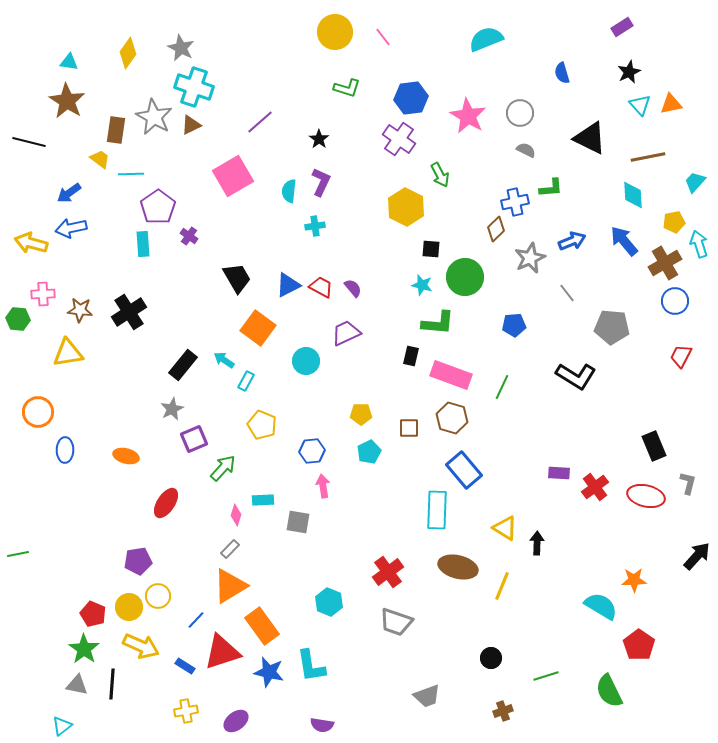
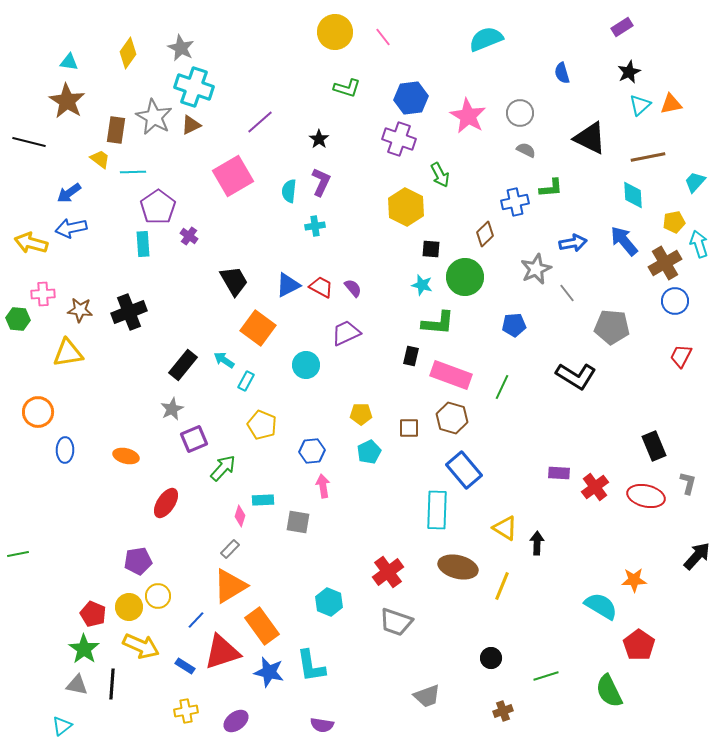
cyan triangle at (640, 105): rotated 30 degrees clockwise
purple cross at (399, 139): rotated 16 degrees counterclockwise
cyan line at (131, 174): moved 2 px right, 2 px up
brown diamond at (496, 229): moved 11 px left, 5 px down
blue arrow at (572, 241): moved 1 px right, 2 px down; rotated 12 degrees clockwise
gray star at (530, 258): moved 6 px right, 11 px down
black trapezoid at (237, 278): moved 3 px left, 3 px down
black cross at (129, 312): rotated 12 degrees clockwise
cyan circle at (306, 361): moved 4 px down
pink diamond at (236, 515): moved 4 px right, 1 px down
